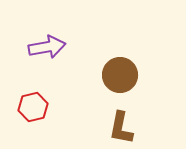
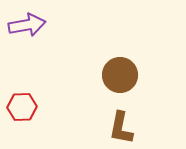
purple arrow: moved 20 px left, 22 px up
red hexagon: moved 11 px left; rotated 12 degrees clockwise
